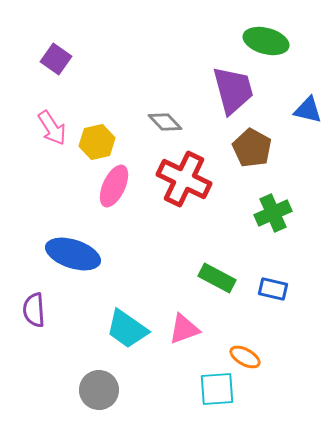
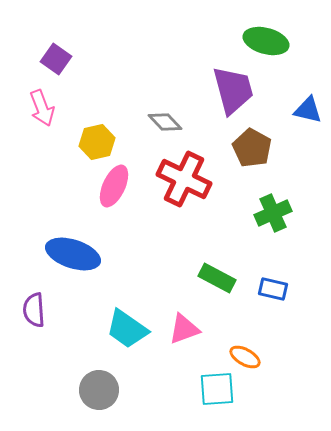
pink arrow: moved 10 px left, 20 px up; rotated 12 degrees clockwise
